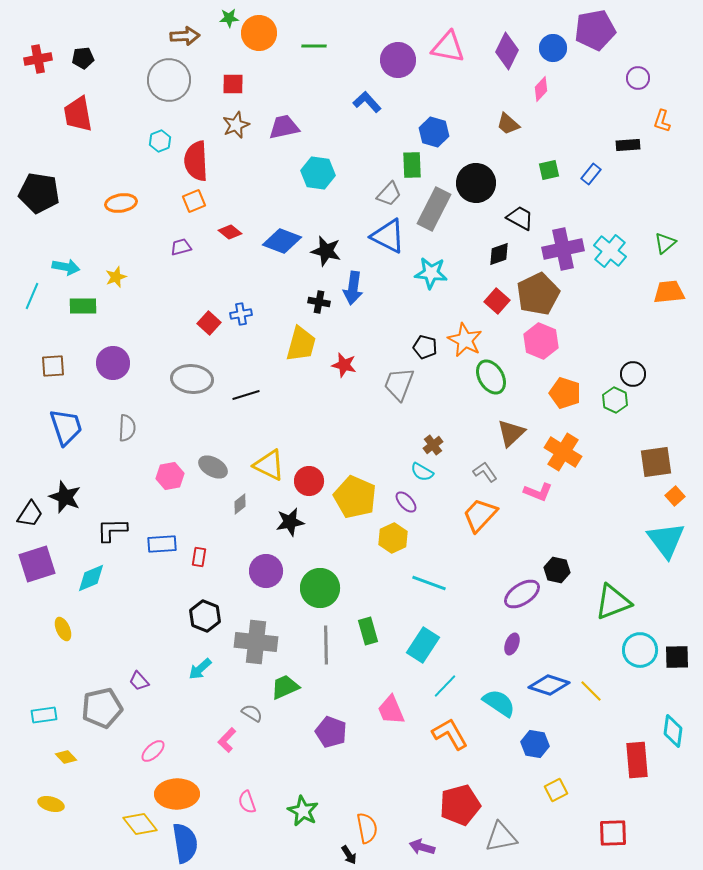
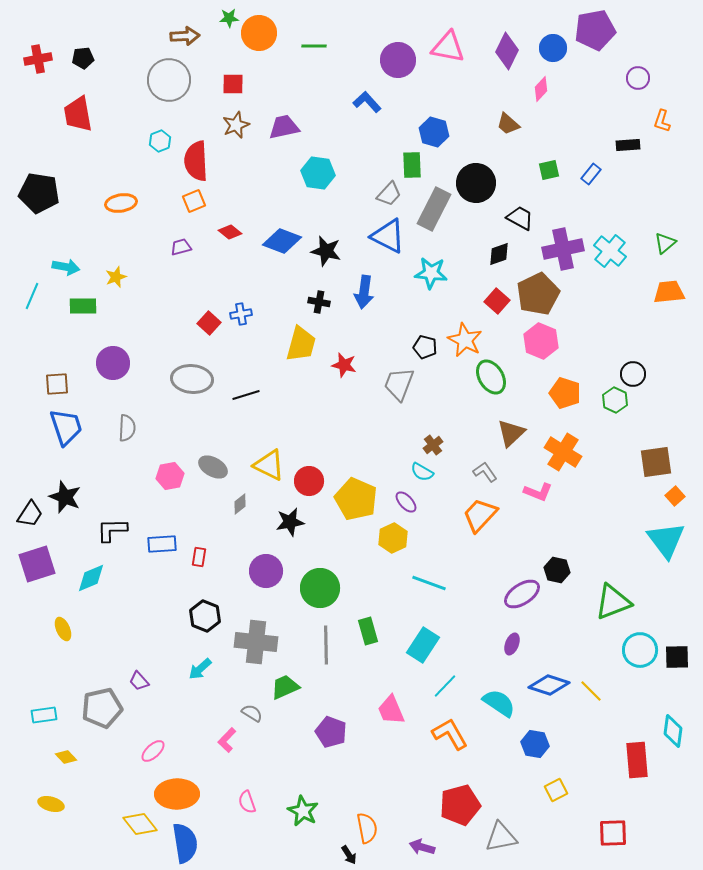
blue arrow at (353, 288): moved 11 px right, 4 px down
brown square at (53, 366): moved 4 px right, 18 px down
yellow pentagon at (355, 497): moved 1 px right, 2 px down
